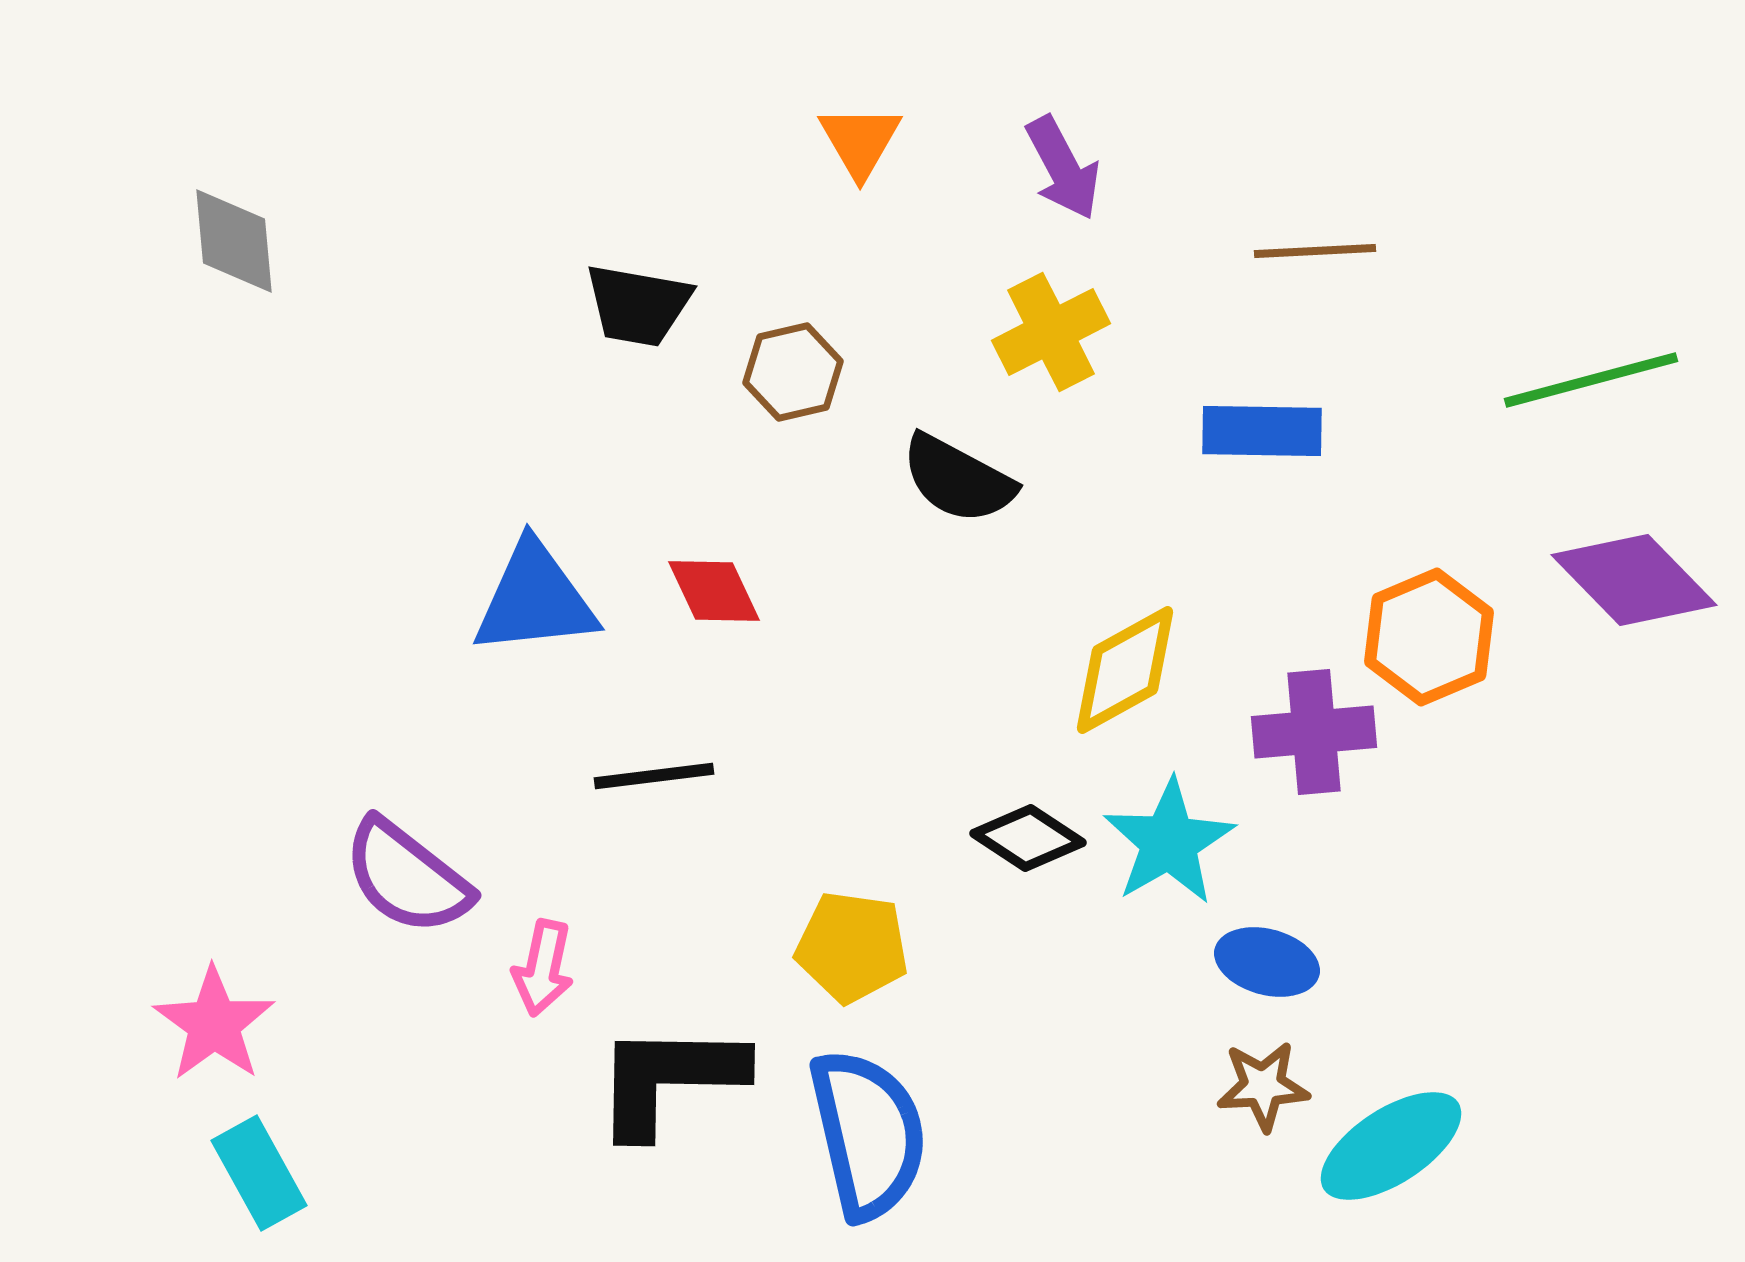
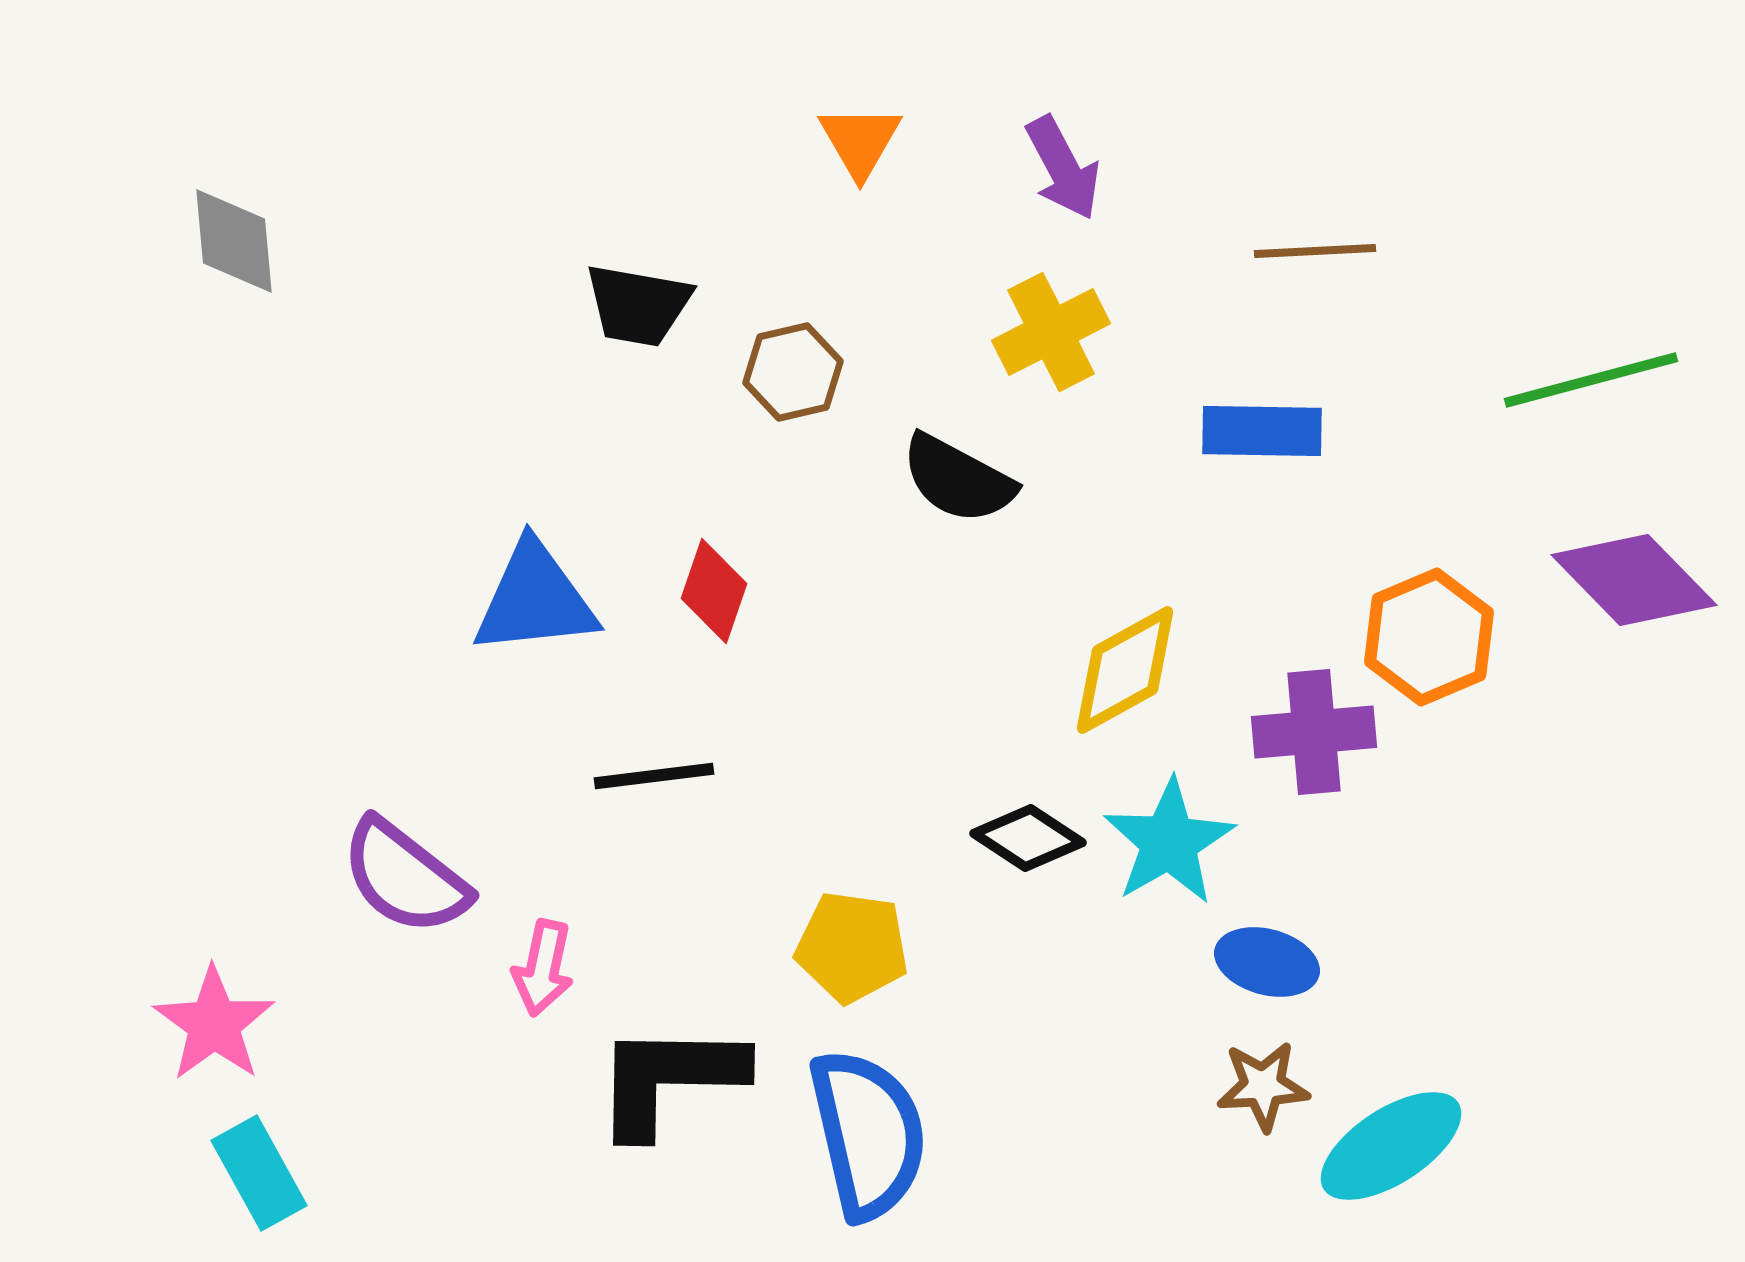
red diamond: rotated 44 degrees clockwise
purple semicircle: moved 2 px left
